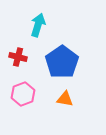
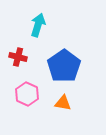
blue pentagon: moved 2 px right, 4 px down
pink hexagon: moved 4 px right; rotated 15 degrees counterclockwise
orange triangle: moved 2 px left, 4 px down
